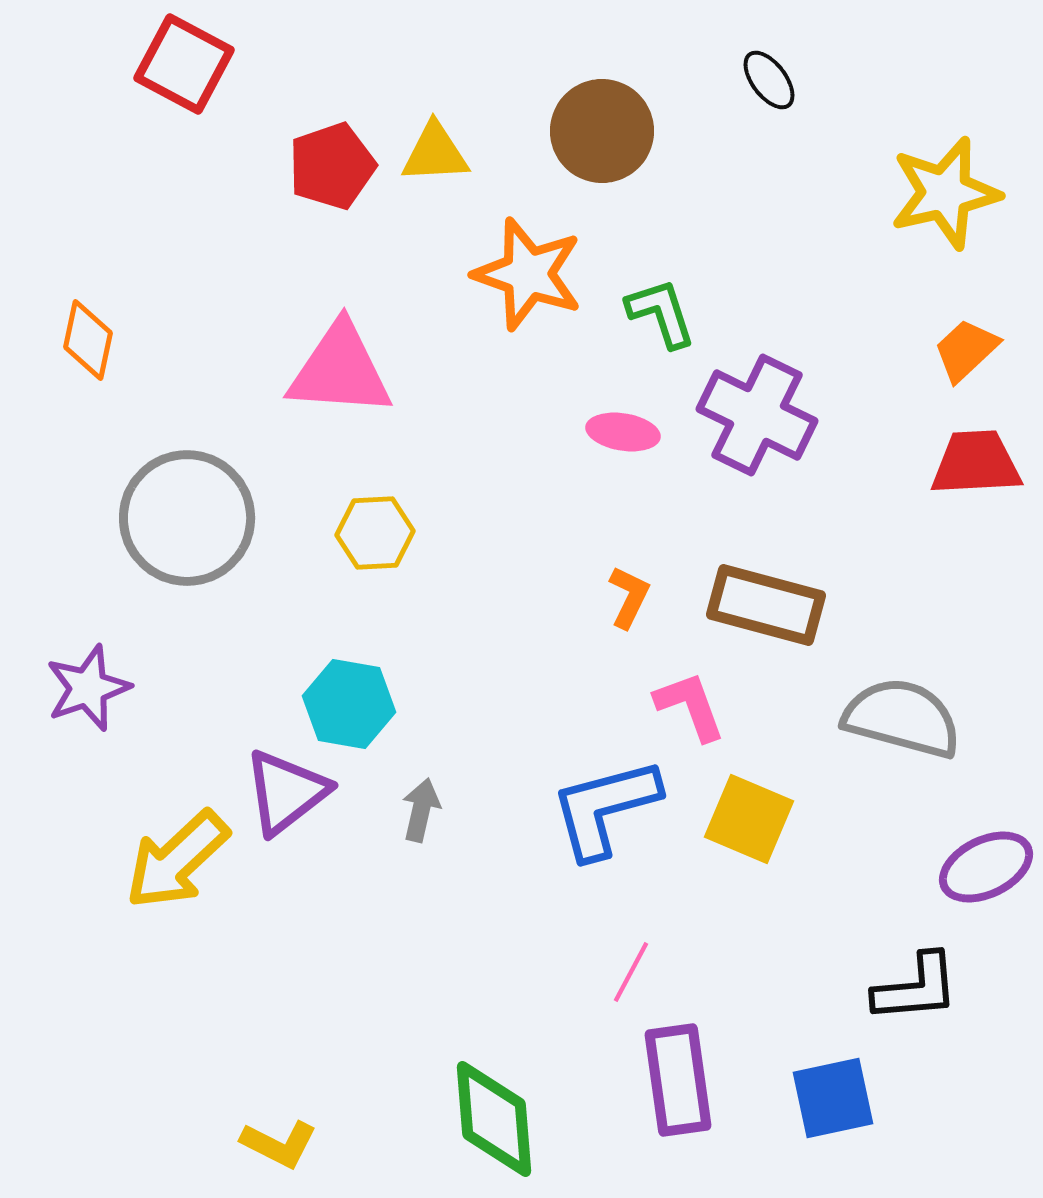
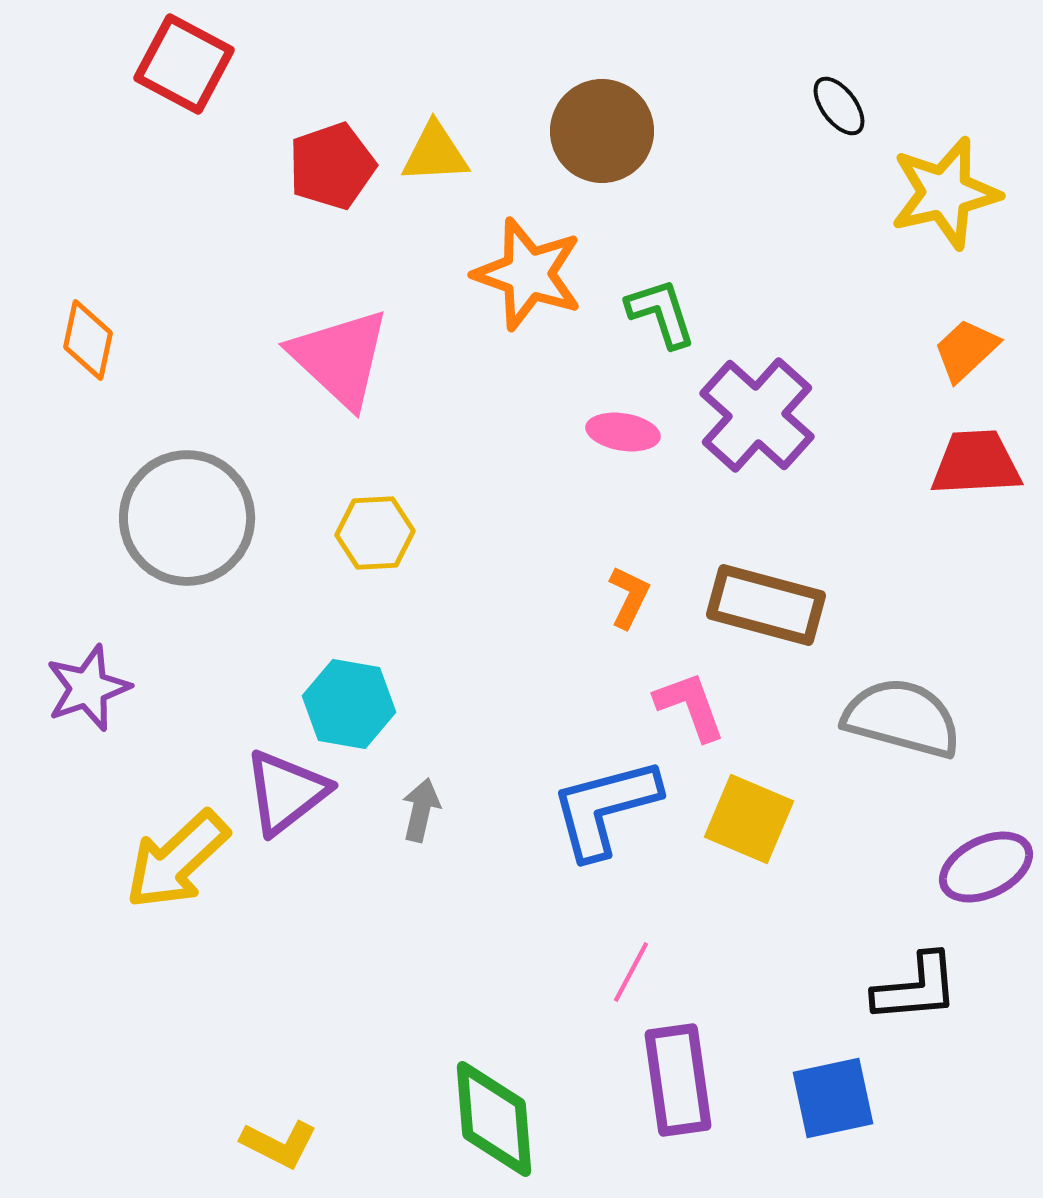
black ellipse: moved 70 px right, 26 px down
pink triangle: moved 12 px up; rotated 39 degrees clockwise
purple cross: rotated 16 degrees clockwise
